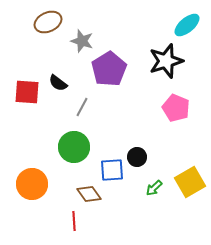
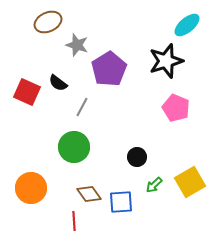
gray star: moved 5 px left, 4 px down
red square: rotated 20 degrees clockwise
blue square: moved 9 px right, 32 px down
orange circle: moved 1 px left, 4 px down
green arrow: moved 3 px up
